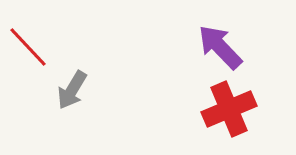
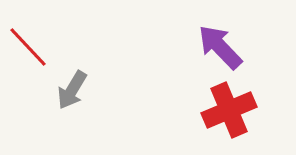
red cross: moved 1 px down
